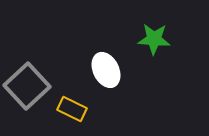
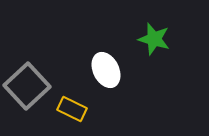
green star: rotated 12 degrees clockwise
